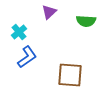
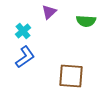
cyan cross: moved 4 px right, 1 px up
blue L-shape: moved 2 px left
brown square: moved 1 px right, 1 px down
